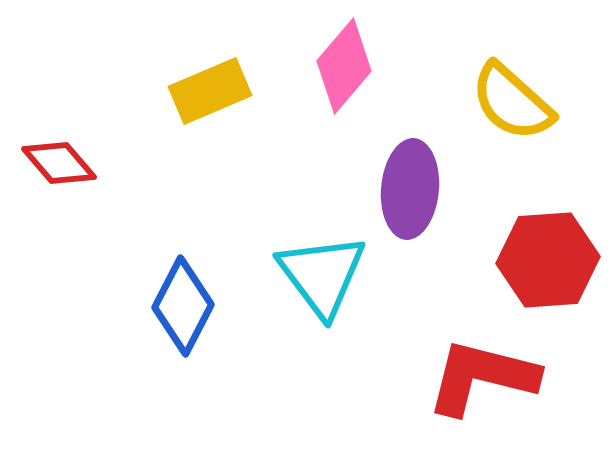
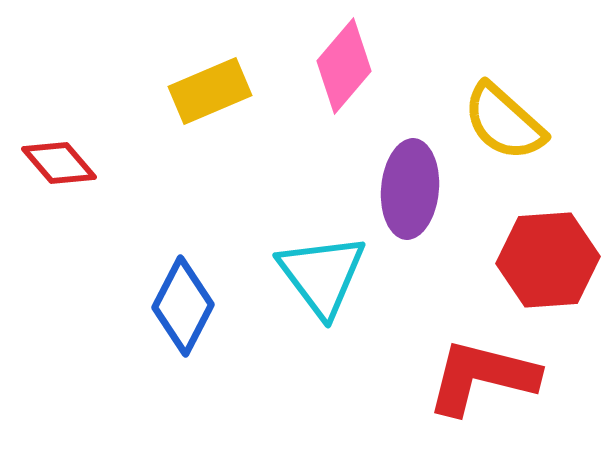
yellow semicircle: moved 8 px left, 20 px down
